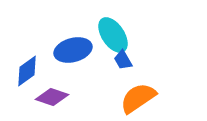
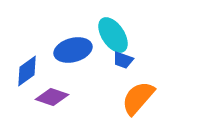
blue trapezoid: rotated 40 degrees counterclockwise
orange semicircle: rotated 15 degrees counterclockwise
